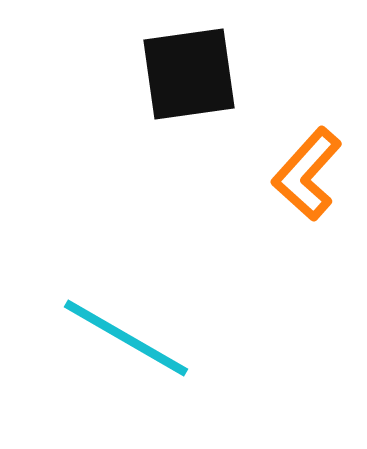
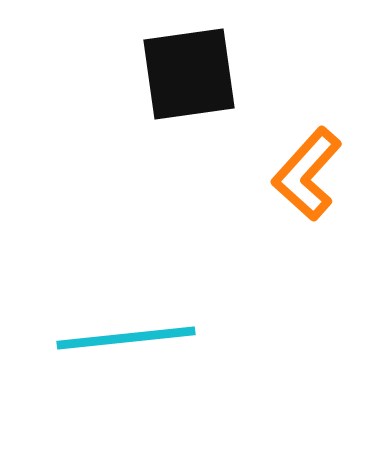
cyan line: rotated 36 degrees counterclockwise
